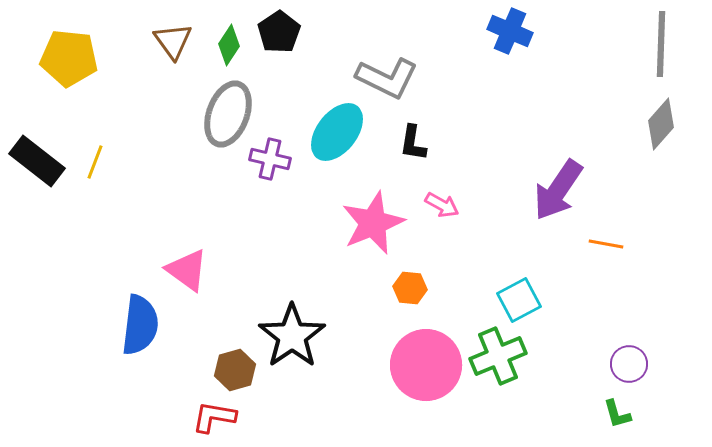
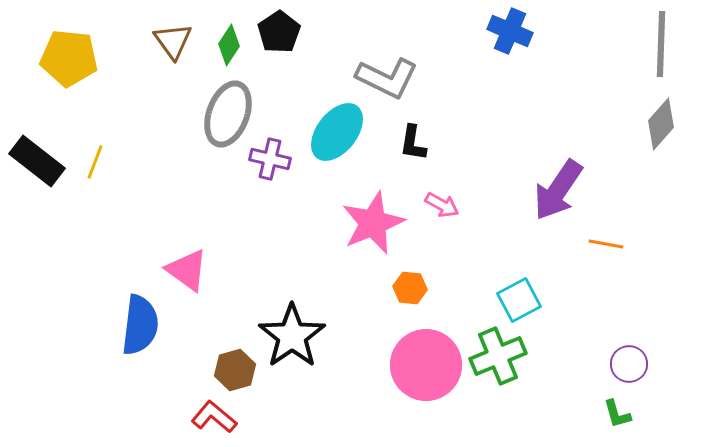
red L-shape: rotated 30 degrees clockwise
